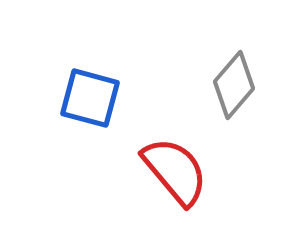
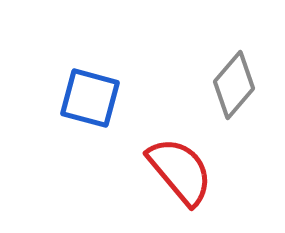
red semicircle: moved 5 px right
